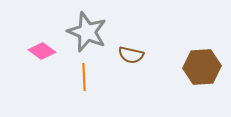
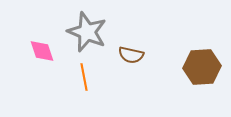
pink diamond: rotated 36 degrees clockwise
orange line: rotated 8 degrees counterclockwise
